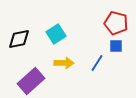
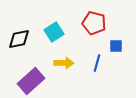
red pentagon: moved 22 px left
cyan square: moved 2 px left, 2 px up
blue line: rotated 18 degrees counterclockwise
